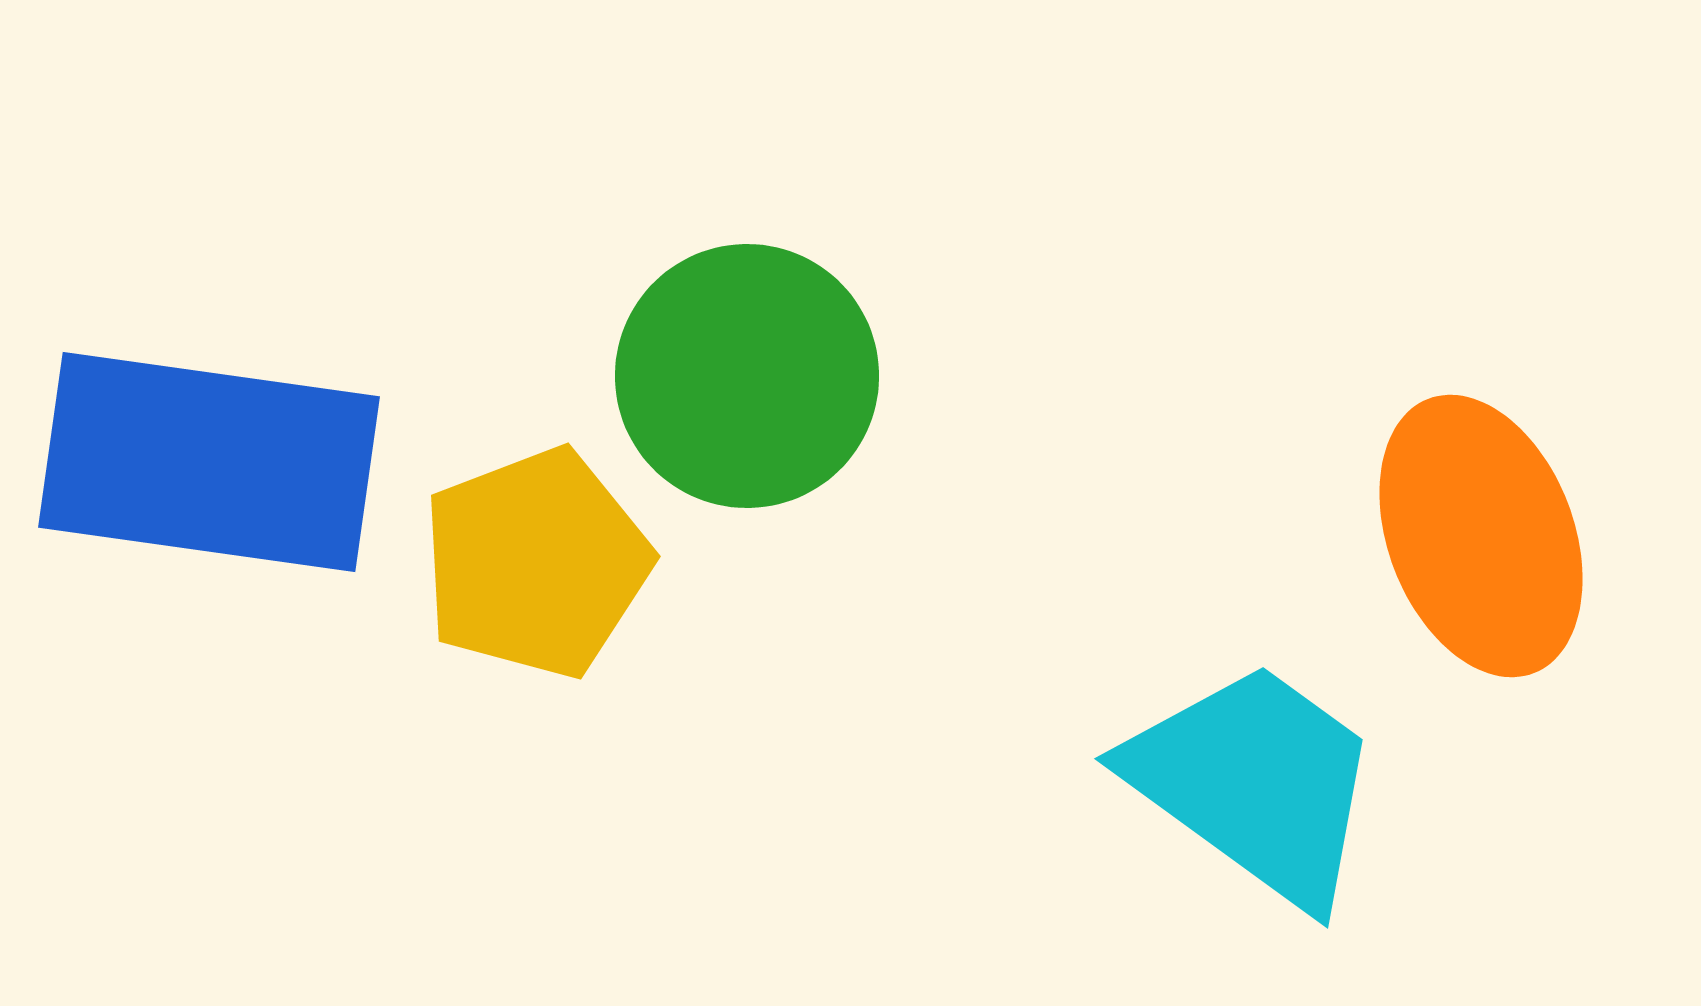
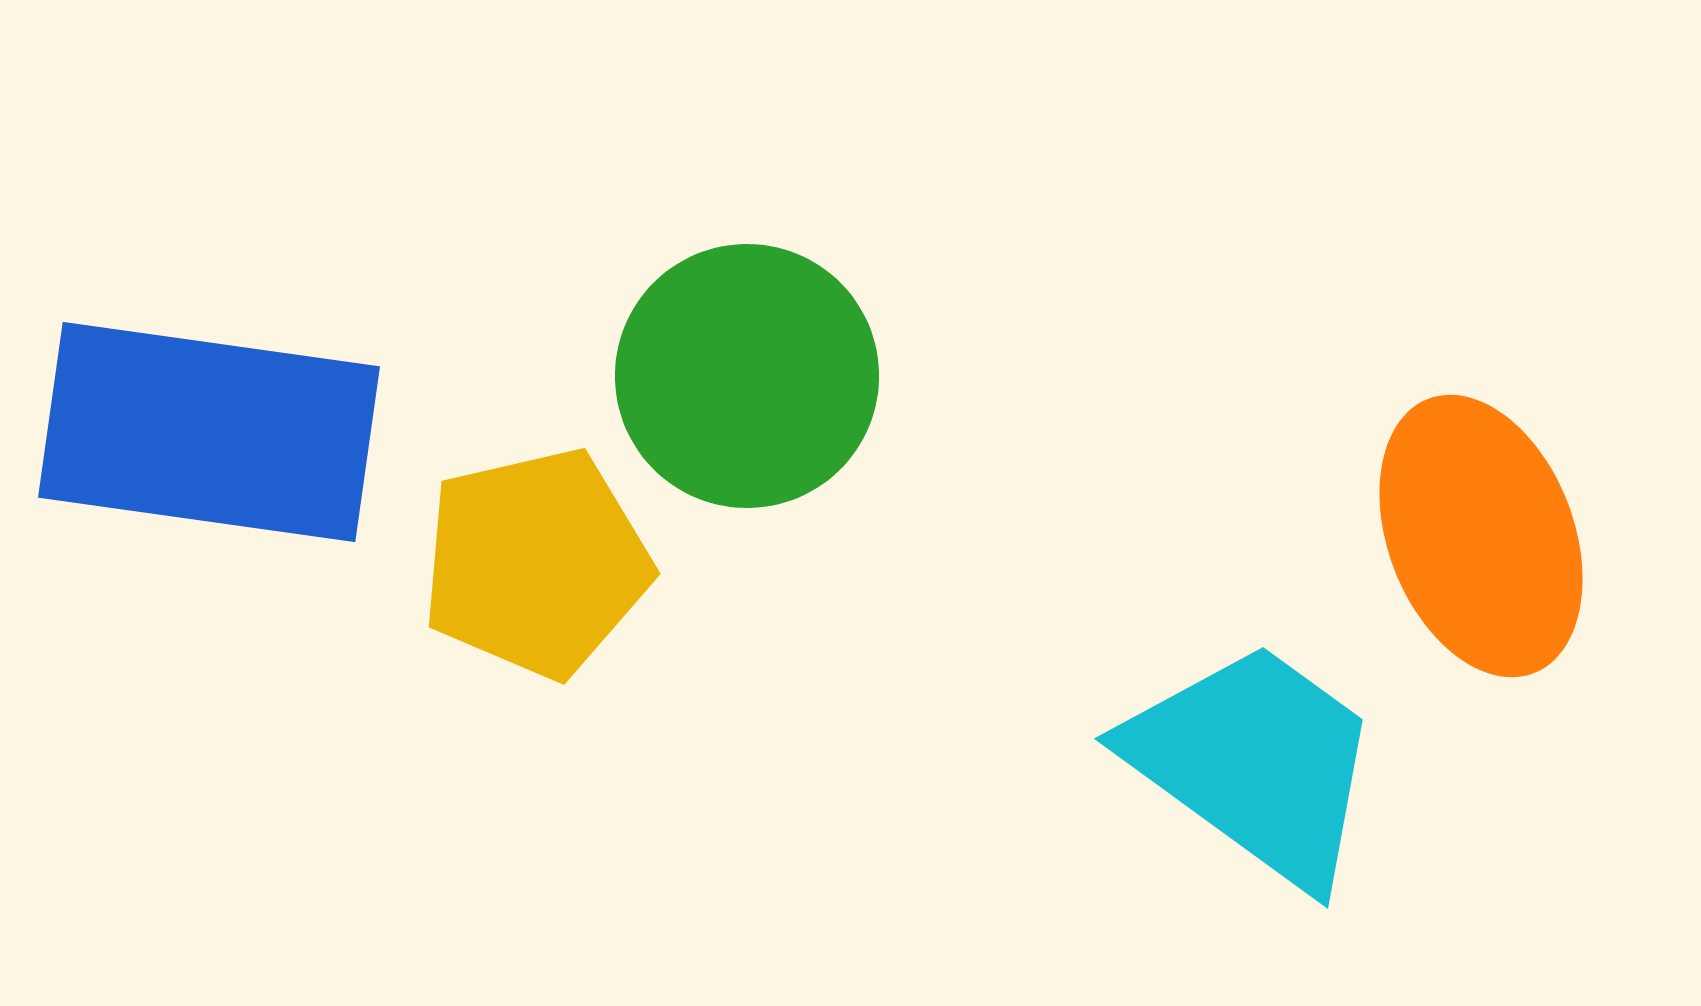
blue rectangle: moved 30 px up
yellow pentagon: rotated 8 degrees clockwise
cyan trapezoid: moved 20 px up
